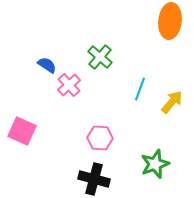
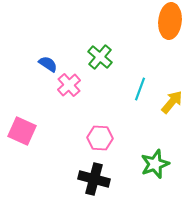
blue semicircle: moved 1 px right, 1 px up
